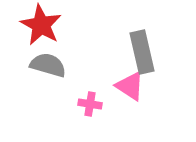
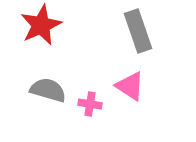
red star: rotated 18 degrees clockwise
gray rectangle: moved 4 px left, 21 px up; rotated 6 degrees counterclockwise
gray semicircle: moved 25 px down
